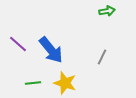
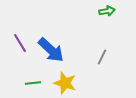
purple line: moved 2 px right, 1 px up; rotated 18 degrees clockwise
blue arrow: rotated 8 degrees counterclockwise
